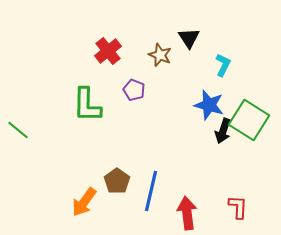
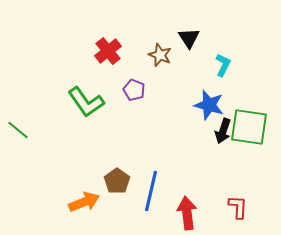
green L-shape: moved 1 px left, 3 px up; rotated 36 degrees counterclockwise
green square: moved 7 px down; rotated 24 degrees counterclockwise
orange arrow: rotated 148 degrees counterclockwise
